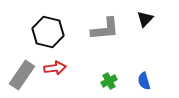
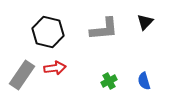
black triangle: moved 3 px down
gray L-shape: moved 1 px left
